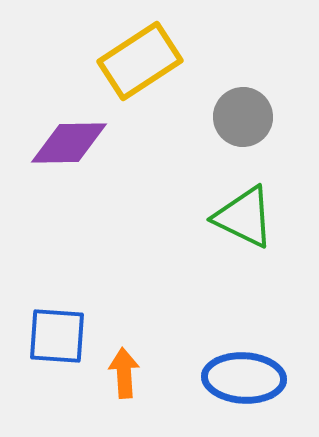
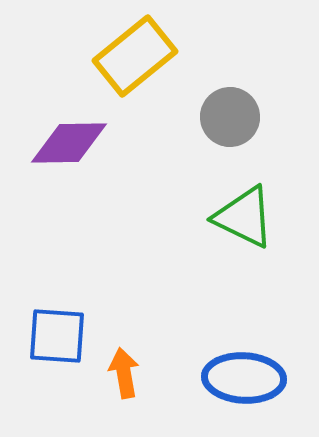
yellow rectangle: moved 5 px left, 5 px up; rotated 6 degrees counterclockwise
gray circle: moved 13 px left
orange arrow: rotated 6 degrees counterclockwise
